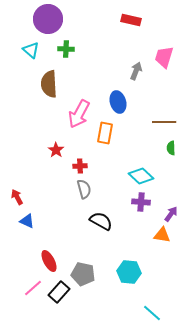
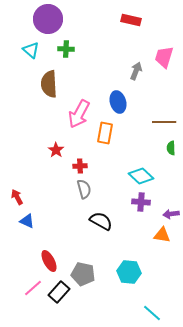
purple arrow: rotated 133 degrees counterclockwise
